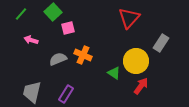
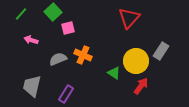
gray rectangle: moved 8 px down
gray trapezoid: moved 6 px up
